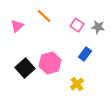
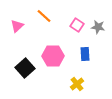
blue rectangle: rotated 40 degrees counterclockwise
pink hexagon: moved 3 px right, 7 px up; rotated 15 degrees clockwise
